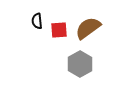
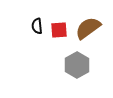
black semicircle: moved 5 px down
gray hexagon: moved 3 px left, 1 px down
